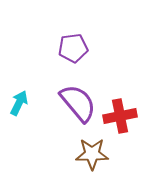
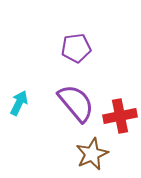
purple pentagon: moved 3 px right
purple semicircle: moved 2 px left
brown star: rotated 24 degrees counterclockwise
